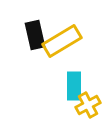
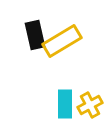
cyan rectangle: moved 9 px left, 18 px down
yellow cross: moved 2 px right
